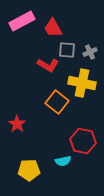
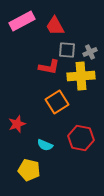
red trapezoid: moved 2 px right, 2 px up
red L-shape: moved 1 px right, 2 px down; rotated 20 degrees counterclockwise
yellow cross: moved 1 px left, 7 px up; rotated 16 degrees counterclockwise
orange square: rotated 20 degrees clockwise
red star: rotated 18 degrees clockwise
red hexagon: moved 2 px left, 3 px up
cyan semicircle: moved 18 px left, 16 px up; rotated 35 degrees clockwise
yellow pentagon: rotated 15 degrees clockwise
